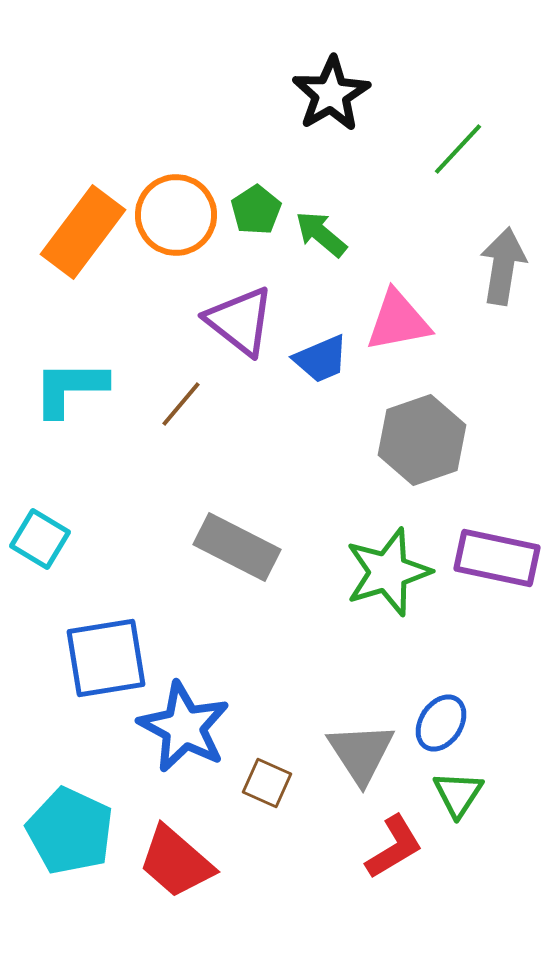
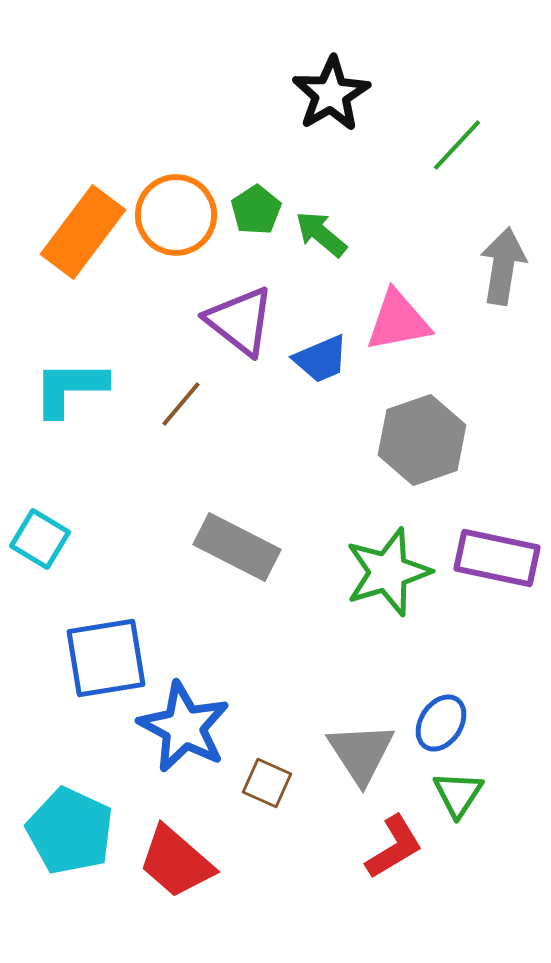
green line: moved 1 px left, 4 px up
